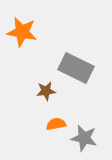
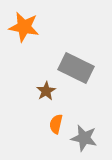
orange star: moved 2 px right, 5 px up
brown star: rotated 24 degrees counterclockwise
orange semicircle: rotated 66 degrees counterclockwise
